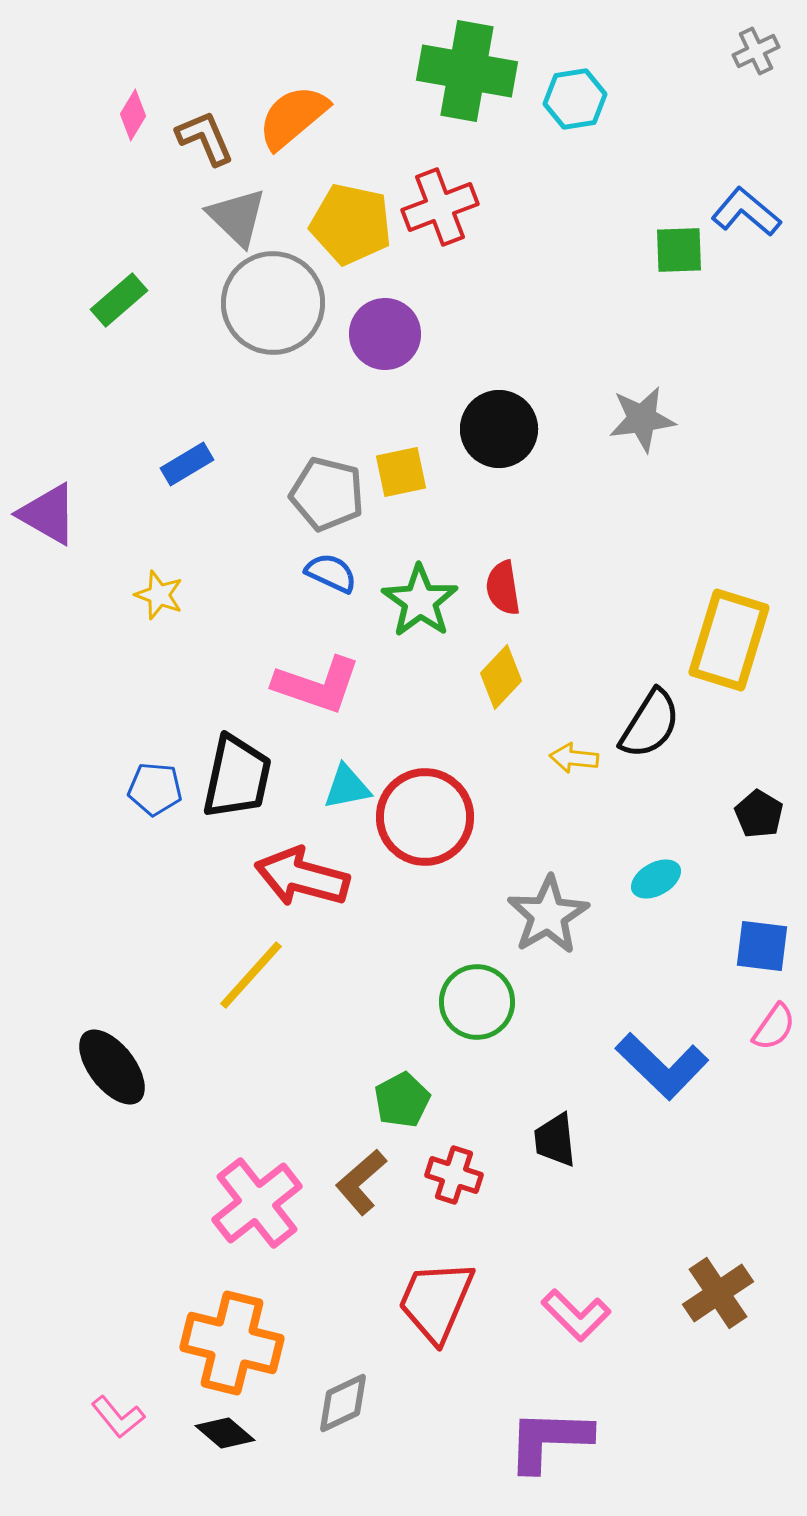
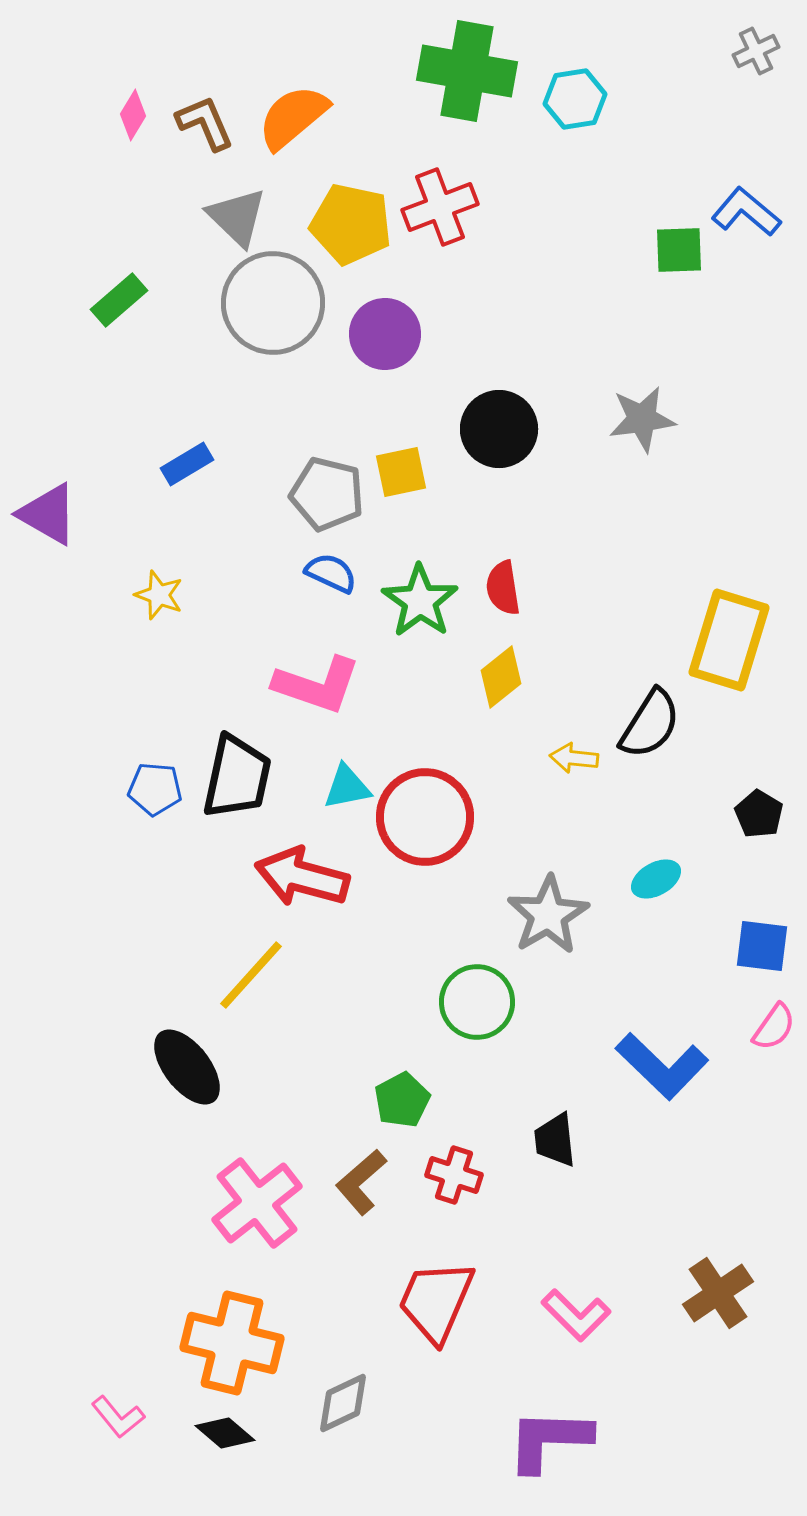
brown L-shape at (205, 138): moved 15 px up
yellow diamond at (501, 677): rotated 8 degrees clockwise
black ellipse at (112, 1067): moved 75 px right
